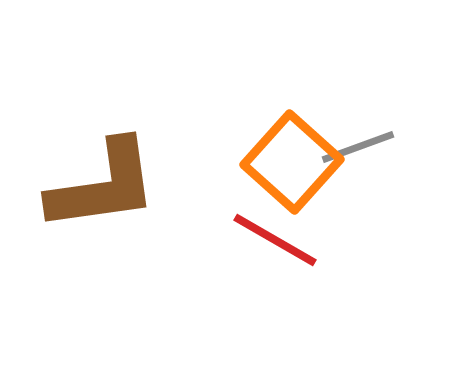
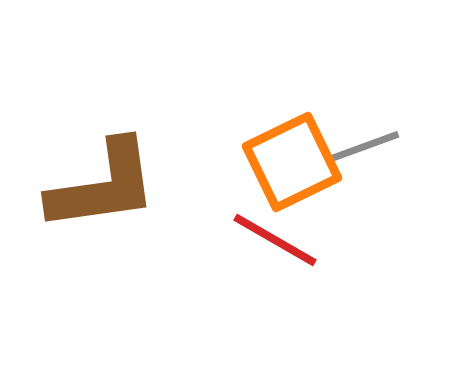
gray line: moved 5 px right
orange square: rotated 22 degrees clockwise
